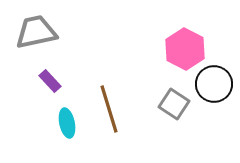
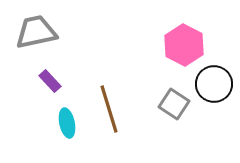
pink hexagon: moved 1 px left, 4 px up
